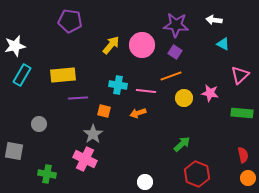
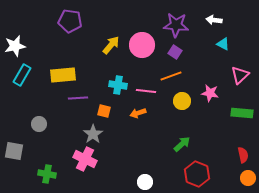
yellow circle: moved 2 px left, 3 px down
